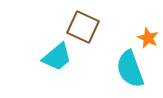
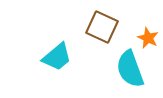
brown square: moved 19 px right
